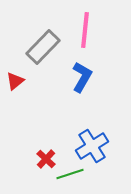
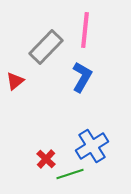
gray rectangle: moved 3 px right
